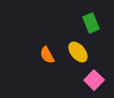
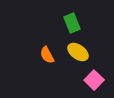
green rectangle: moved 19 px left
yellow ellipse: rotated 15 degrees counterclockwise
